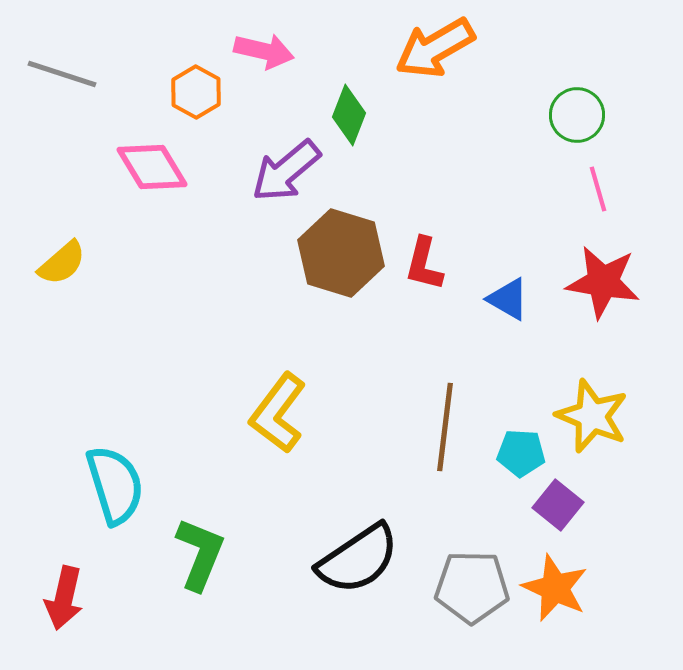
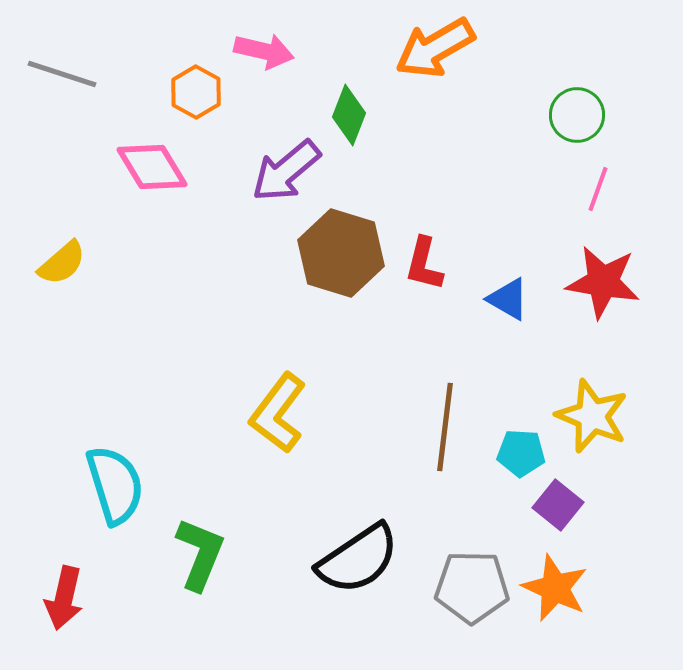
pink line: rotated 36 degrees clockwise
